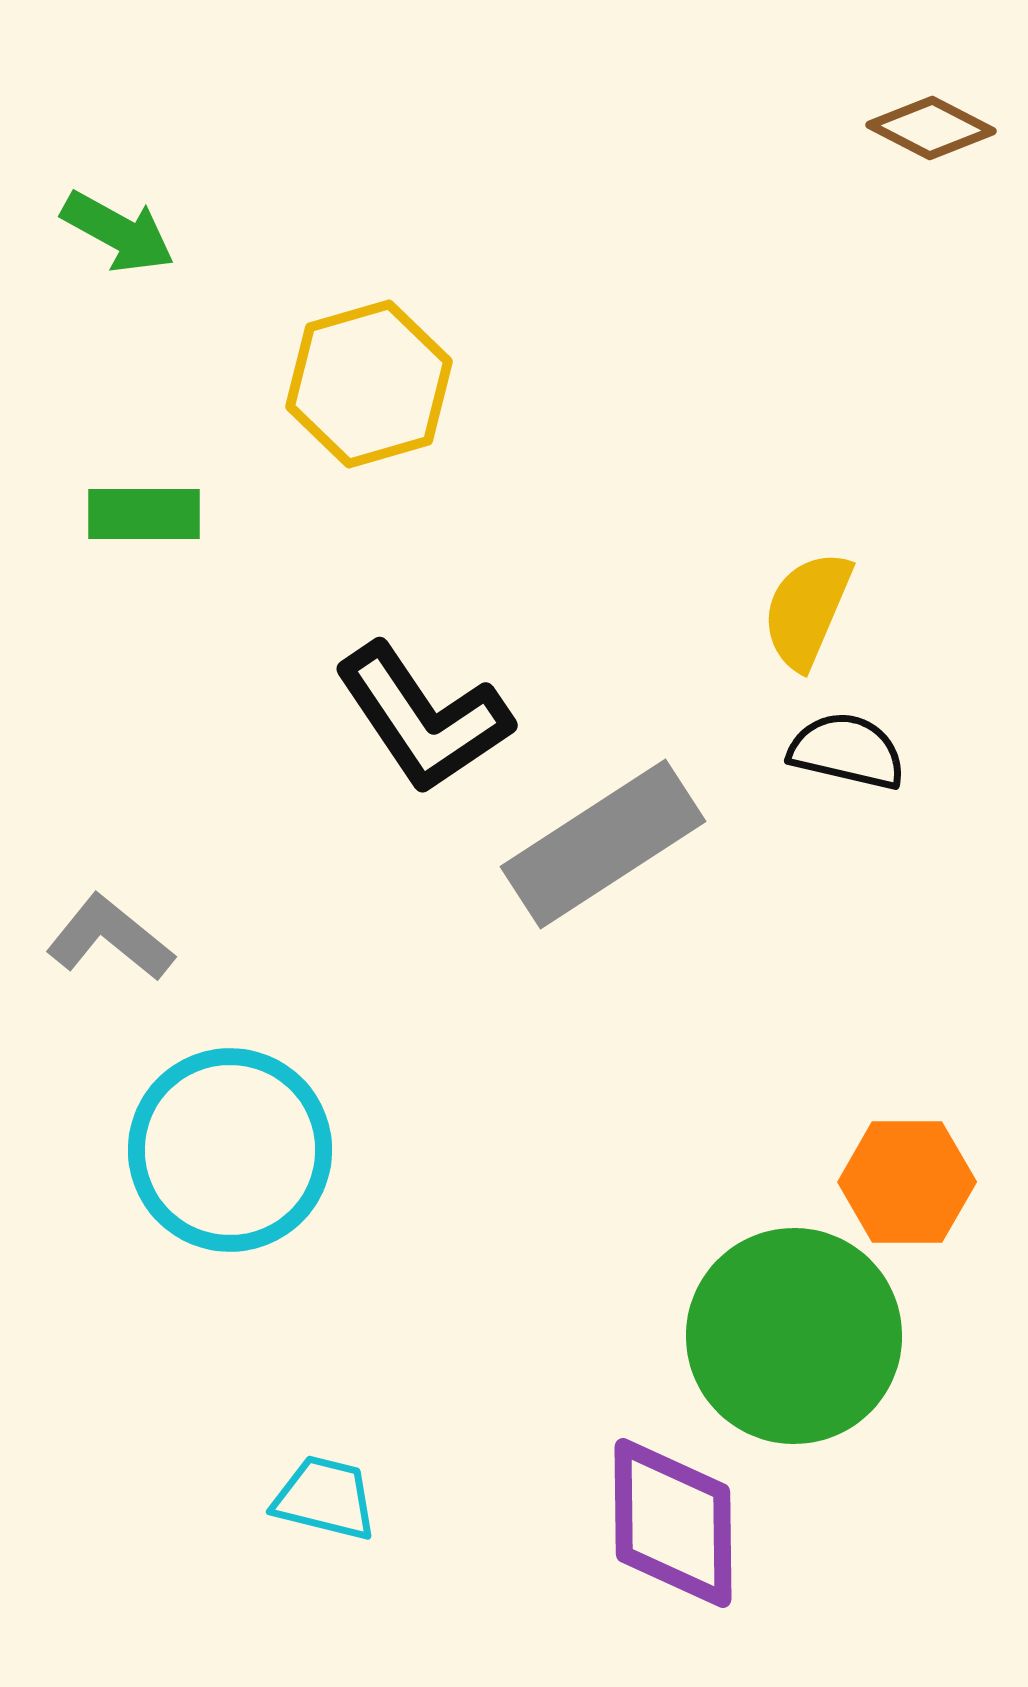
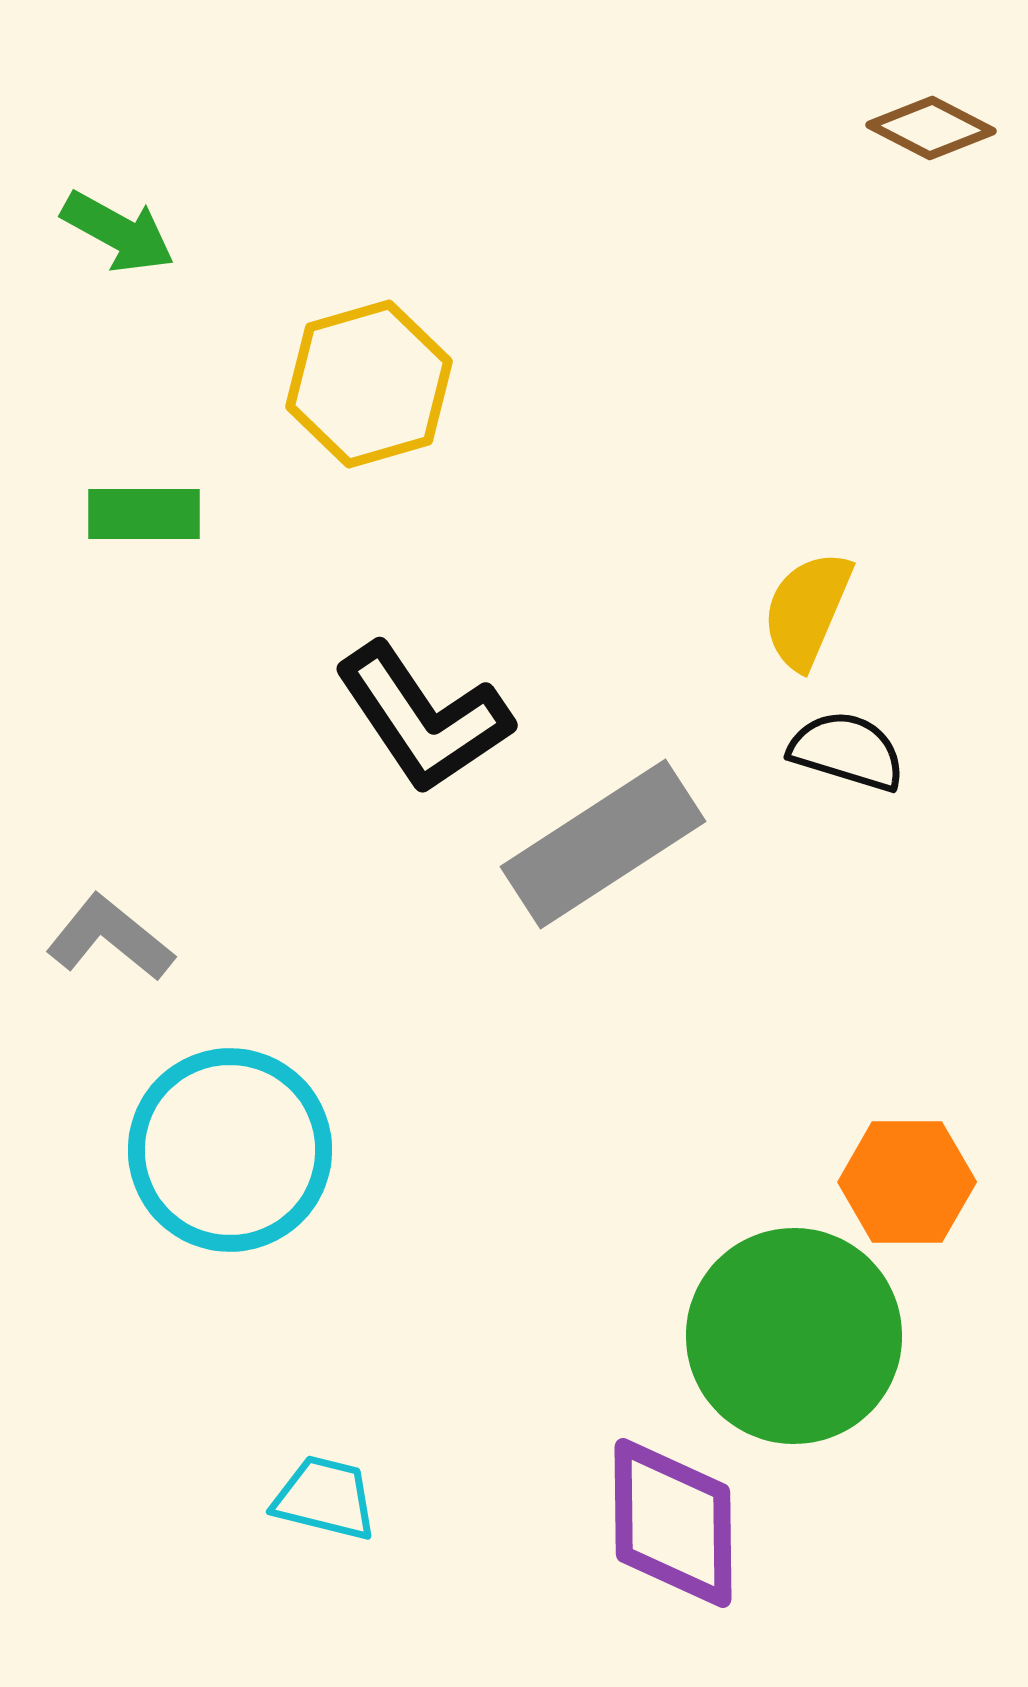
black semicircle: rotated 4 degrees clockwise
